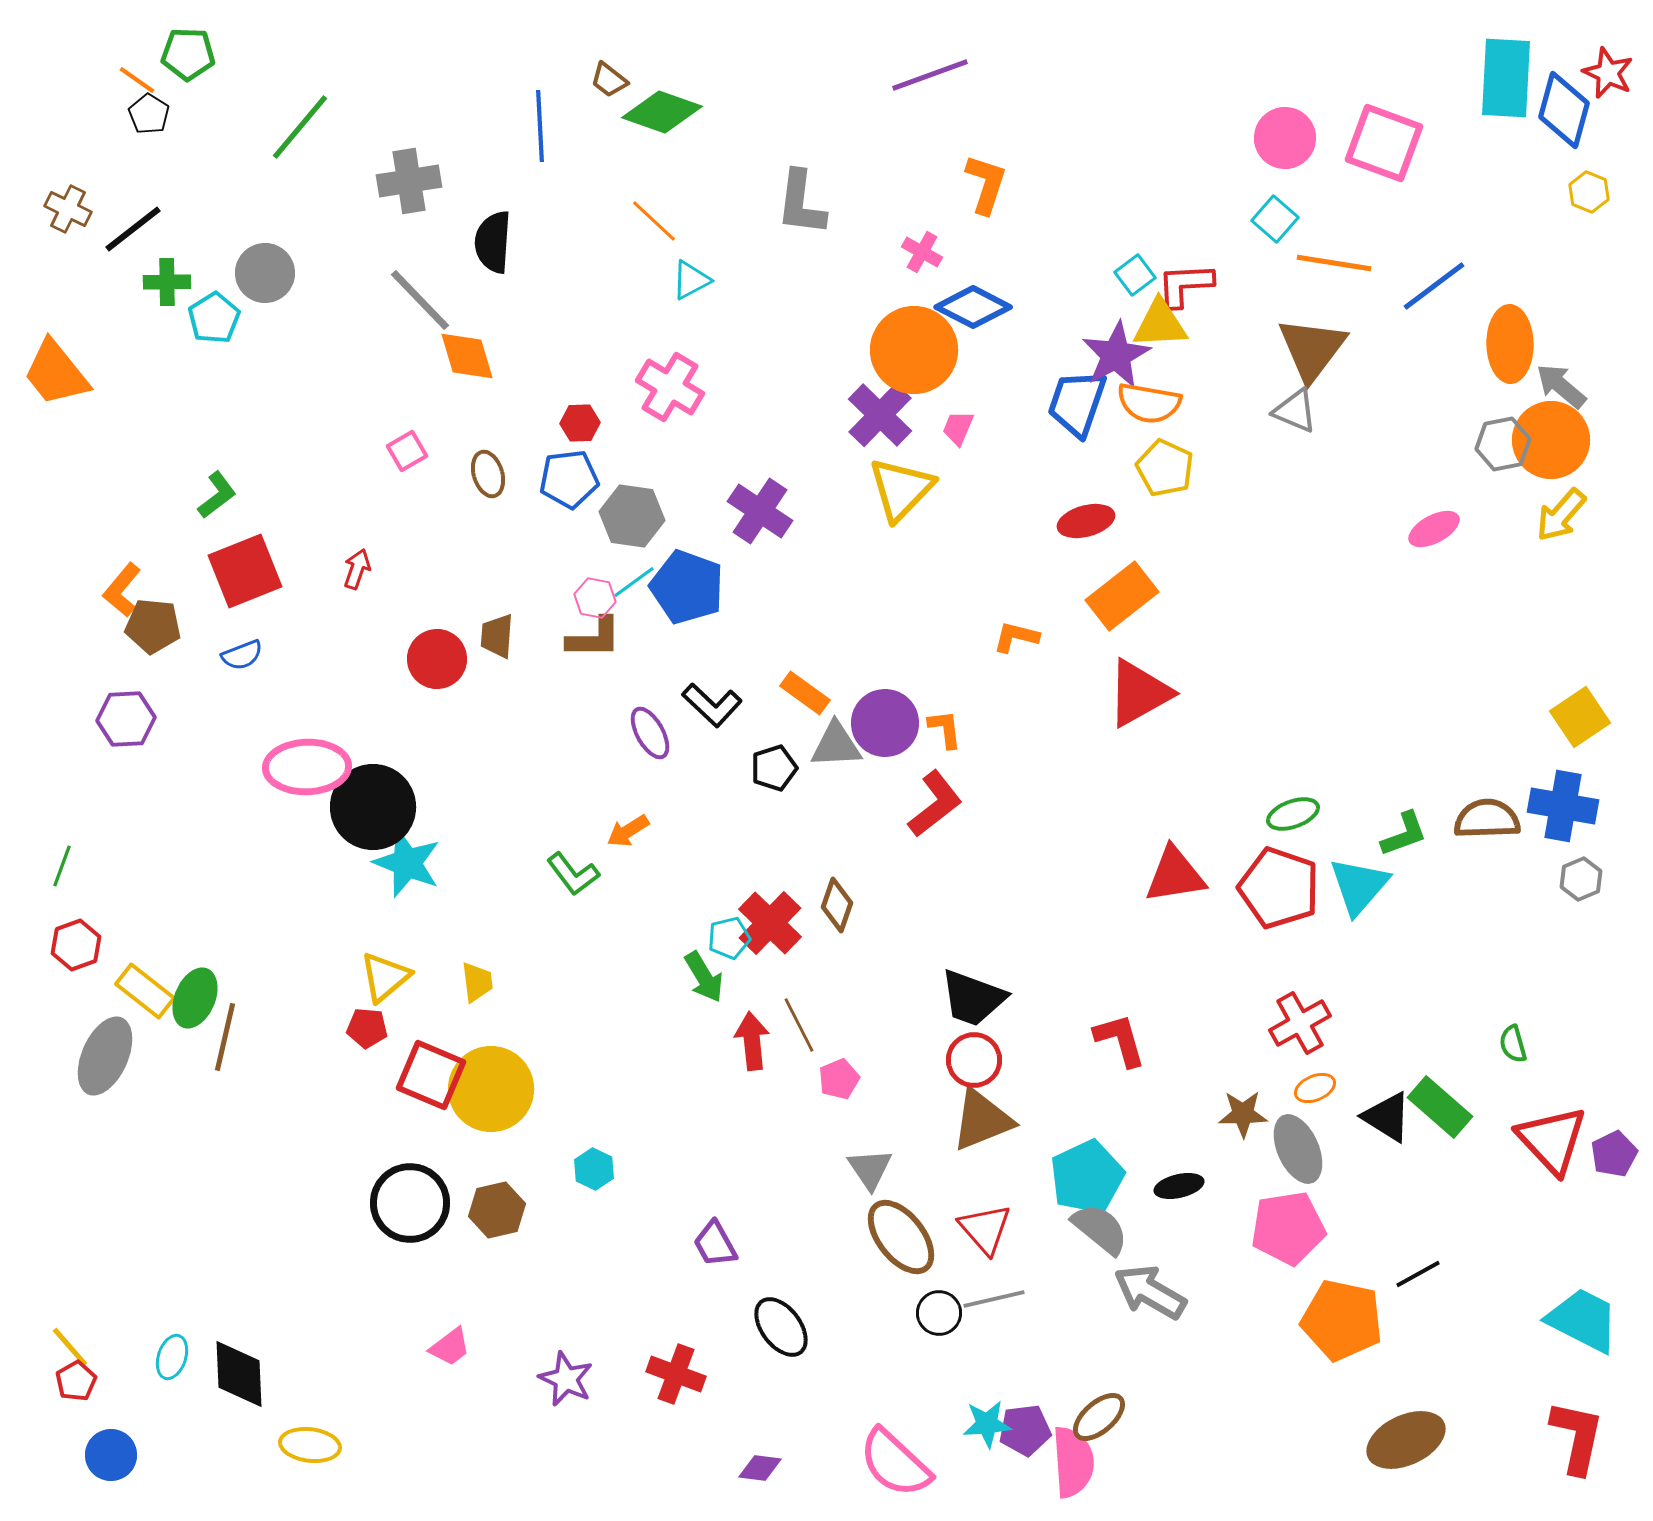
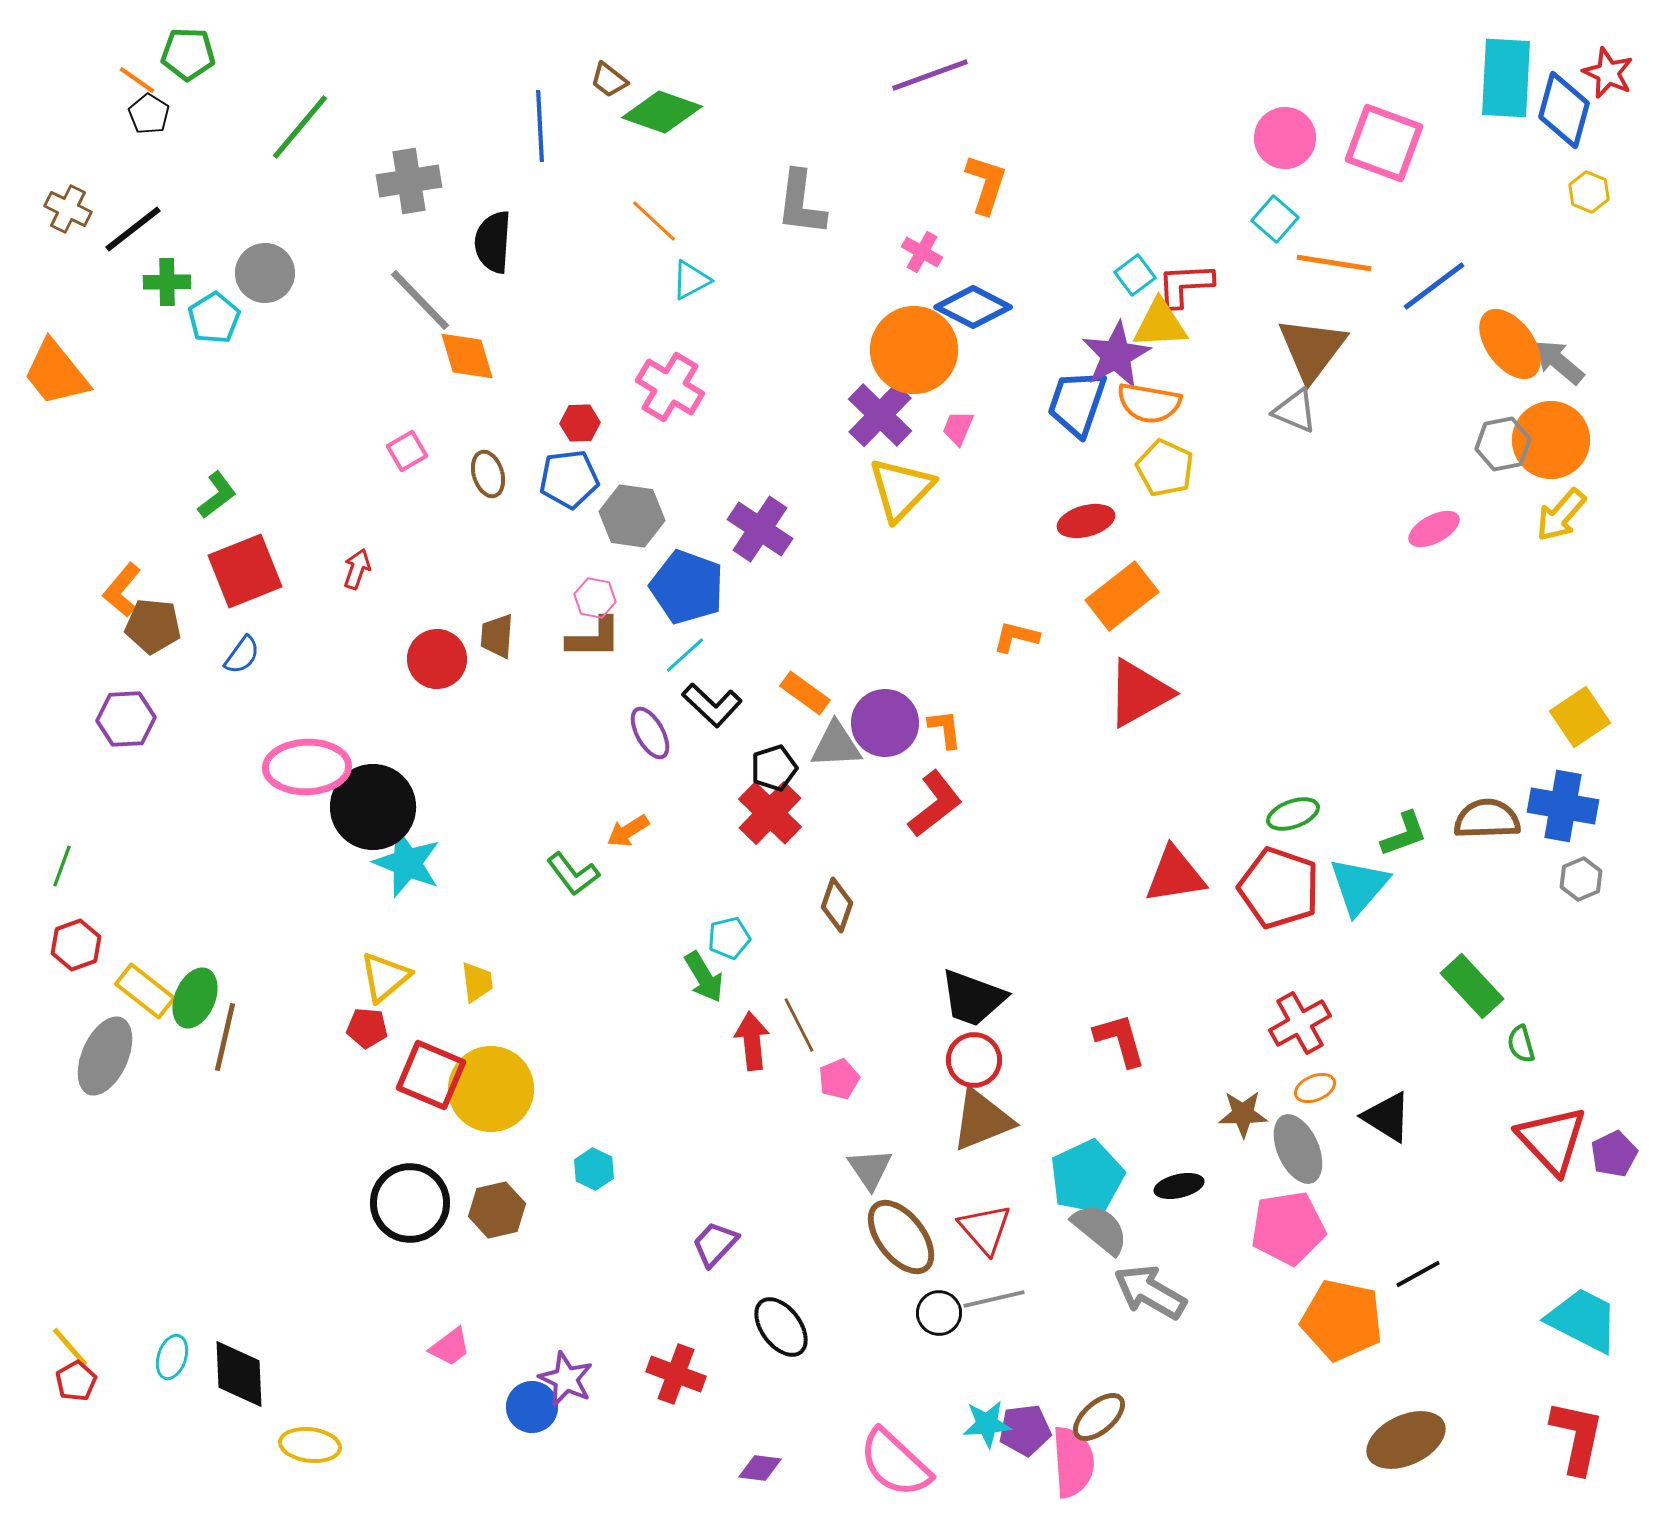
orange ellipse at (1510, 344): rotated 36 degrees counterclockwise
gray arrow at (1561, 386): moved 2 px left, 24 px up
purple cross at (760, 511): moved 18 px down
cyan line at (634, 582): moved 51 px right, 73 px down; rotated 6 degrees counterclockwise
blue semicircle at (242, 655): rotated 33 degrees counterclockwise
red cross at (770, 923): moved 110 px up
green semicircle at (1513, 1044): moved 8 px right
green rectangle at (1440, 1107): moved 32 px right, 121 px up; rotated 6 degrees clockwise
purple trapezoid at (715, 1244): rotated 72 degrees clockwise
blue circle at (111, 1455): moved 421 px right, 48 px up
